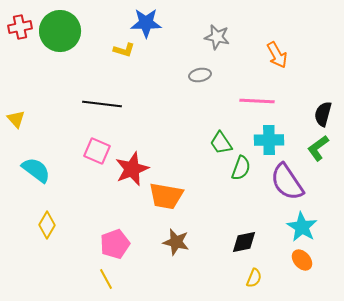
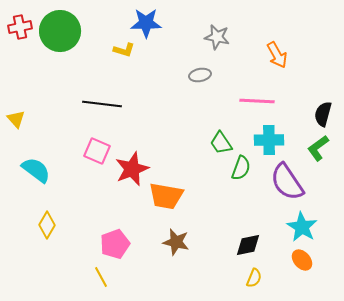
black diamond: moved 4 px right, 3 px down
yellow line: moved 5 px left, 2 px up
